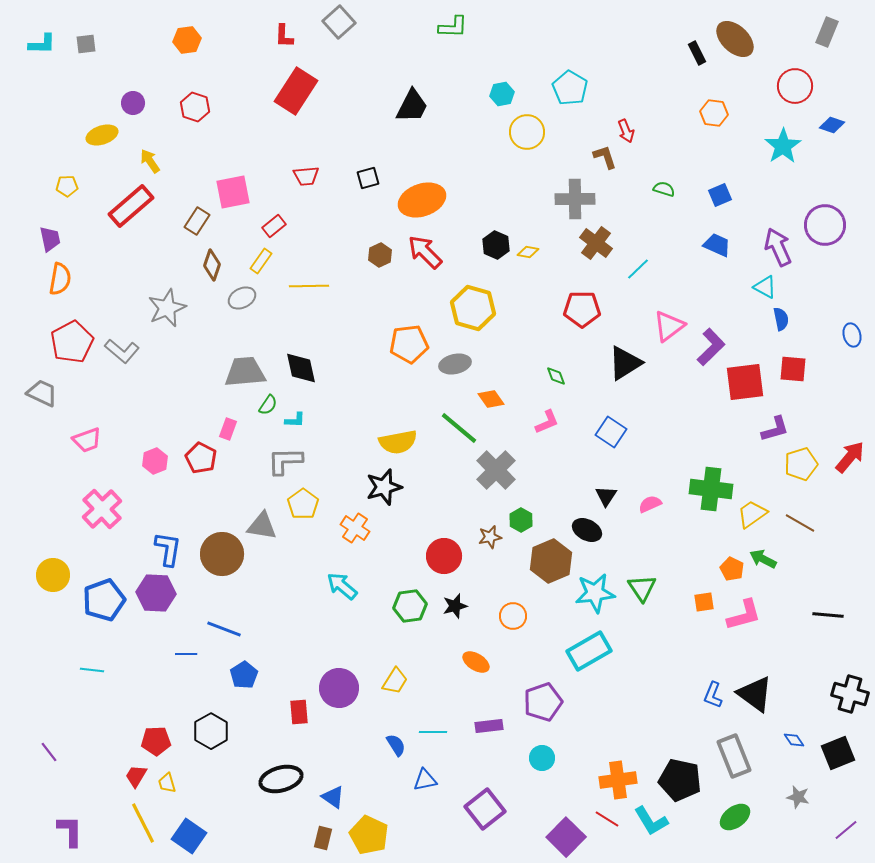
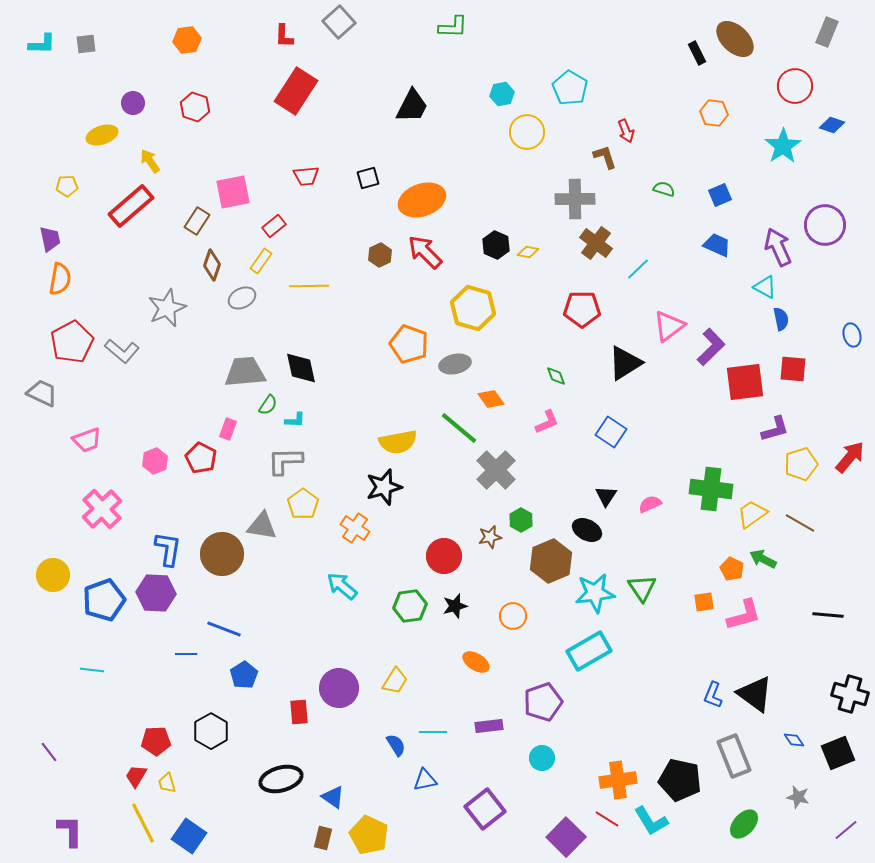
orange pentagon at (409, 344): rotated 27 degrees clockwise
green ellipse at (735, 817): moved 9 px right, 7 px down; rotated 12 degrees counterclockwise
